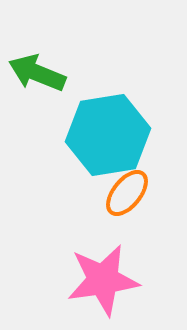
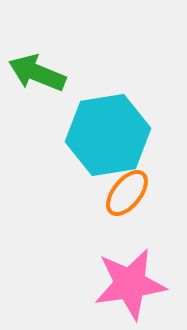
pink star: moved 27 px right, 4 px down
